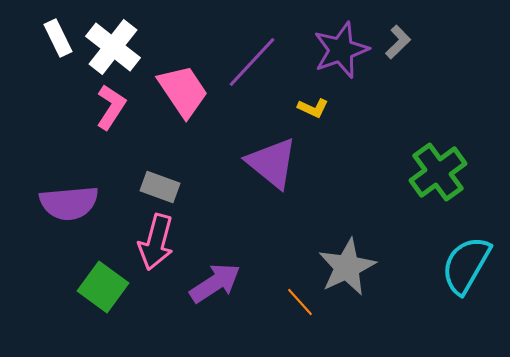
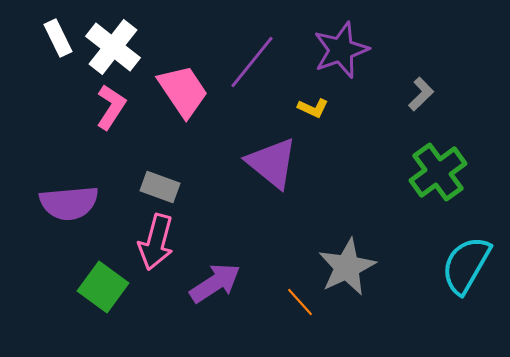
gray L-shape: moved 23 px right, 52 px down
purple line: rotated 4 degrees counterclockwise
